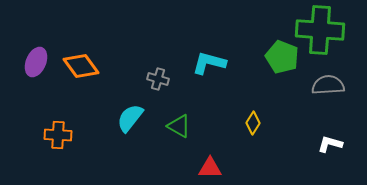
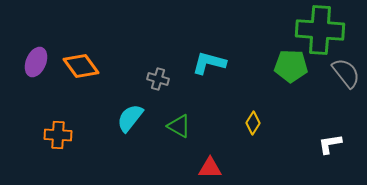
green pentagon: moved 9 px right, 9 px down; rotated 20 degrees counterclockwise
gray semicircle: moved 18 px right, 12 px up; rotated 56 degrees clockwise
white L-shape: rotated 25 degrees counterclockwise
